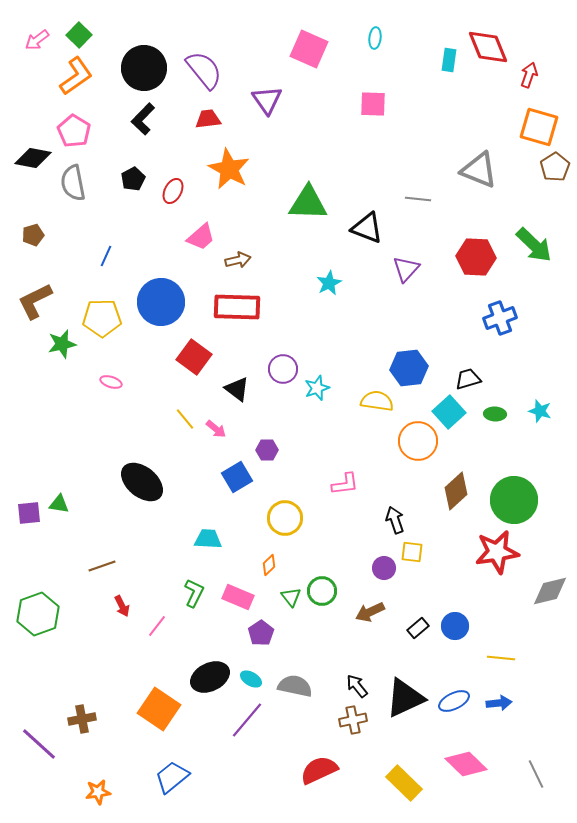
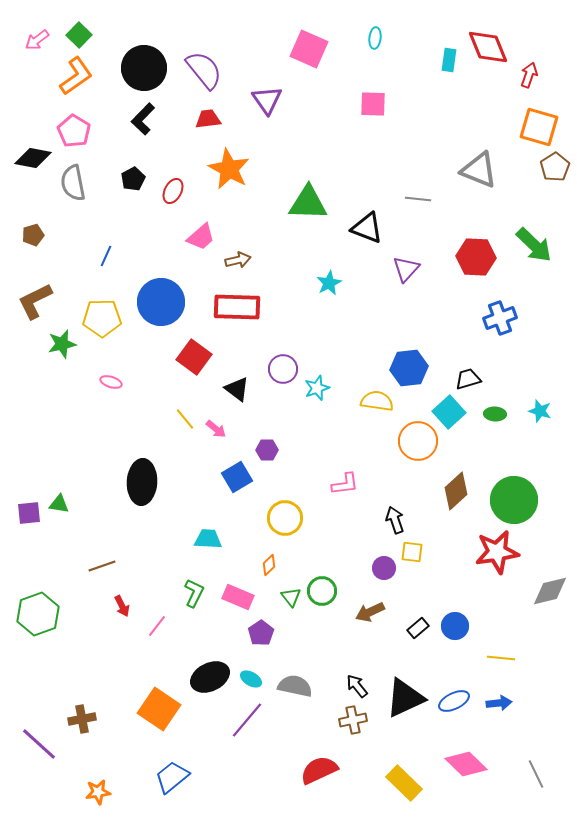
black ellipse at (142, 482): rotated 54 degrees clockwise
